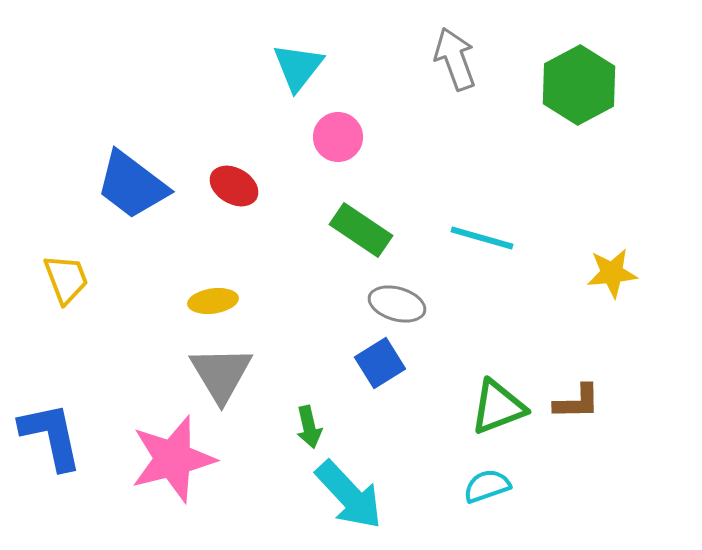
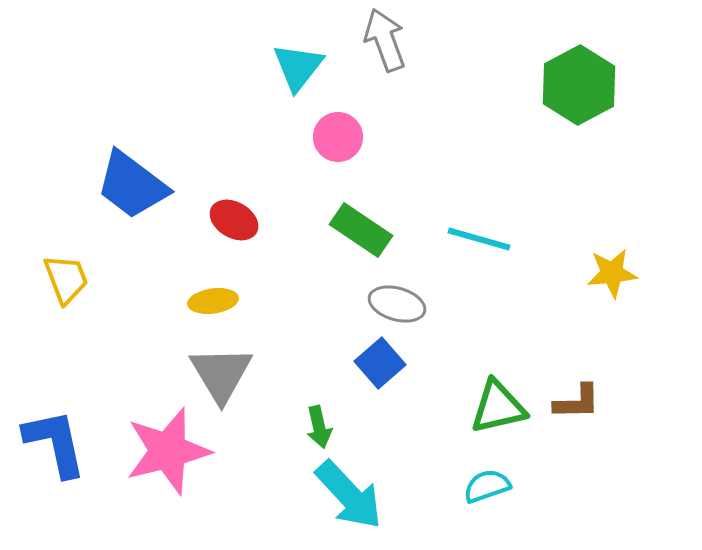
gray arrow: moved 70 px left, 19 px up
red ellipse: moved 34 px down
cyan line: moved 3 px left, 1 px down
blue square: rotated 9 degrees counterclockwise
green triangle: rotated 8 degrees clockwise
green arrow: moved 10 px right
blue L-shape: moved 4 px right, 7 px down
pink star: moved 5 px left, 8 px up
